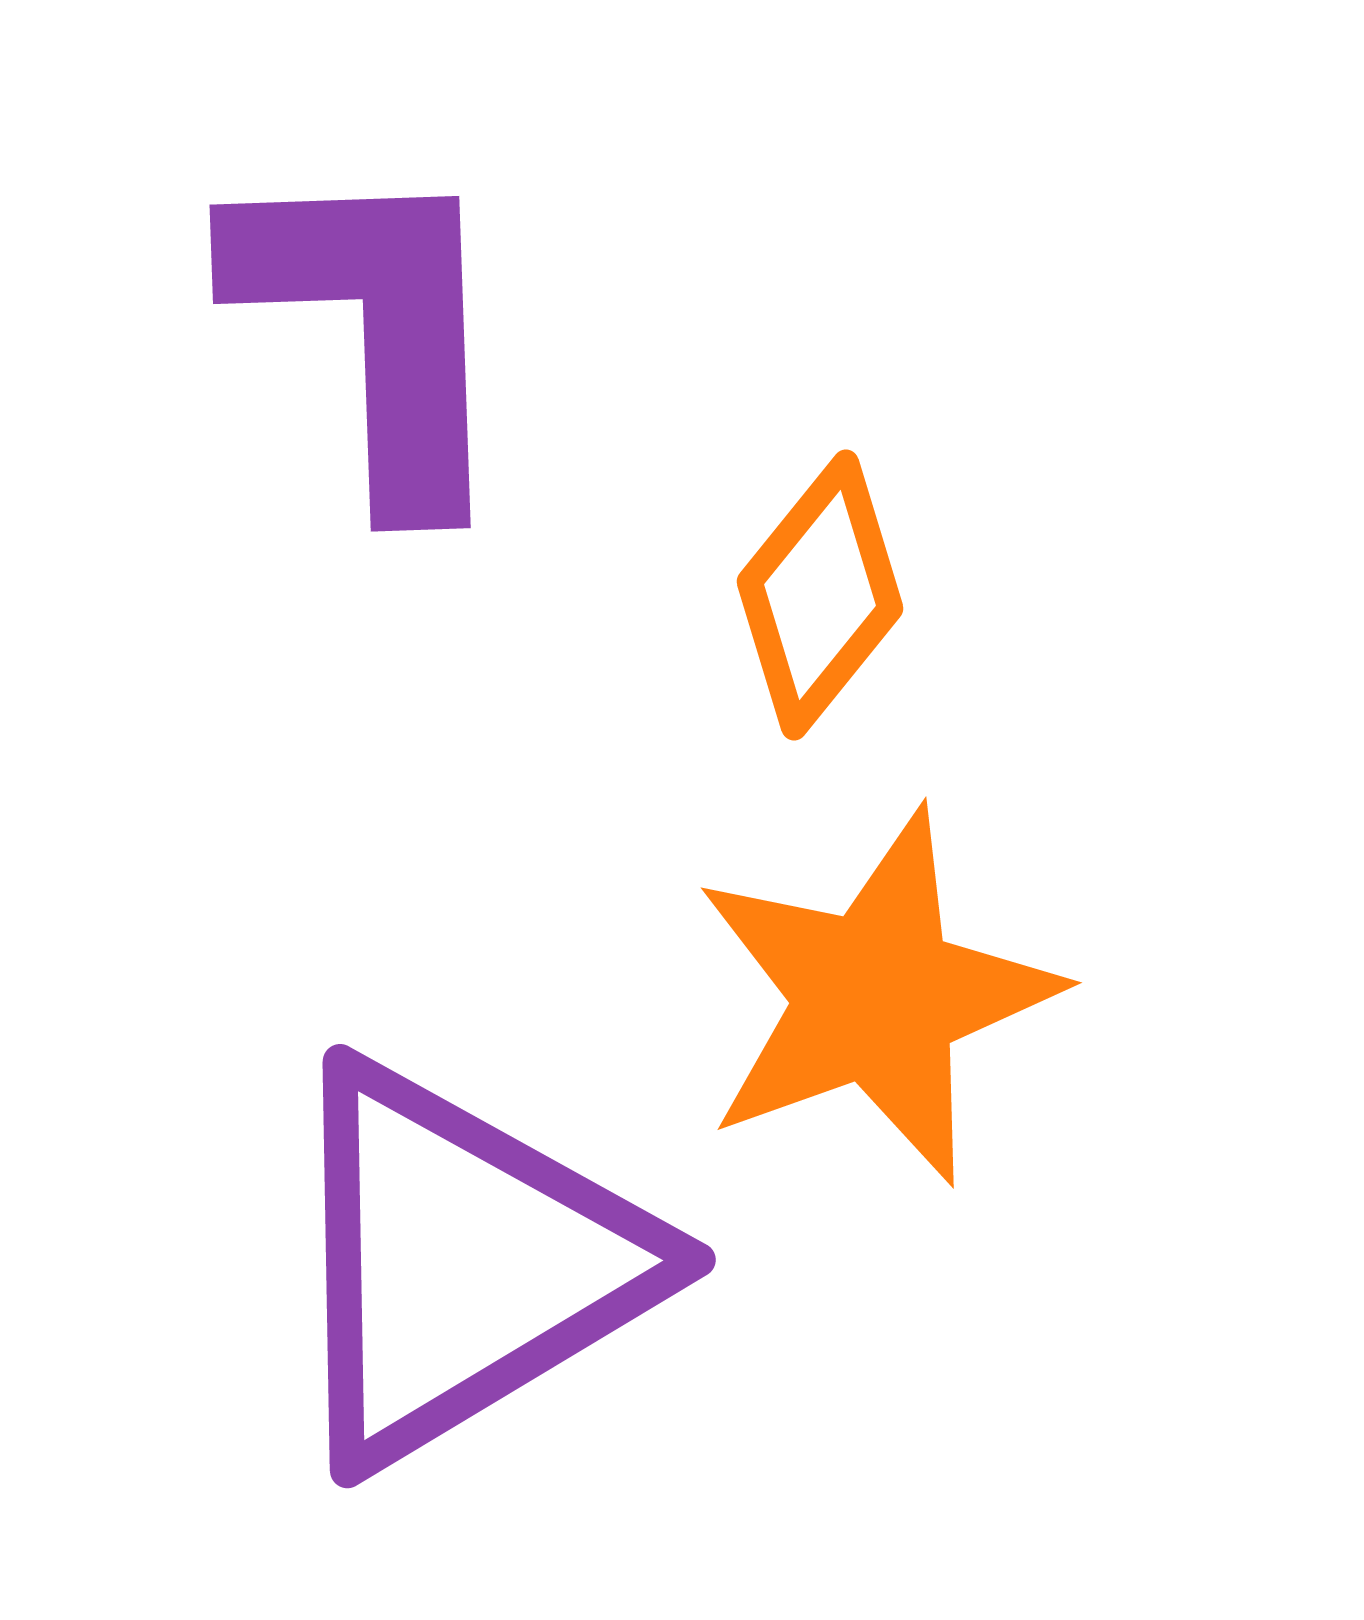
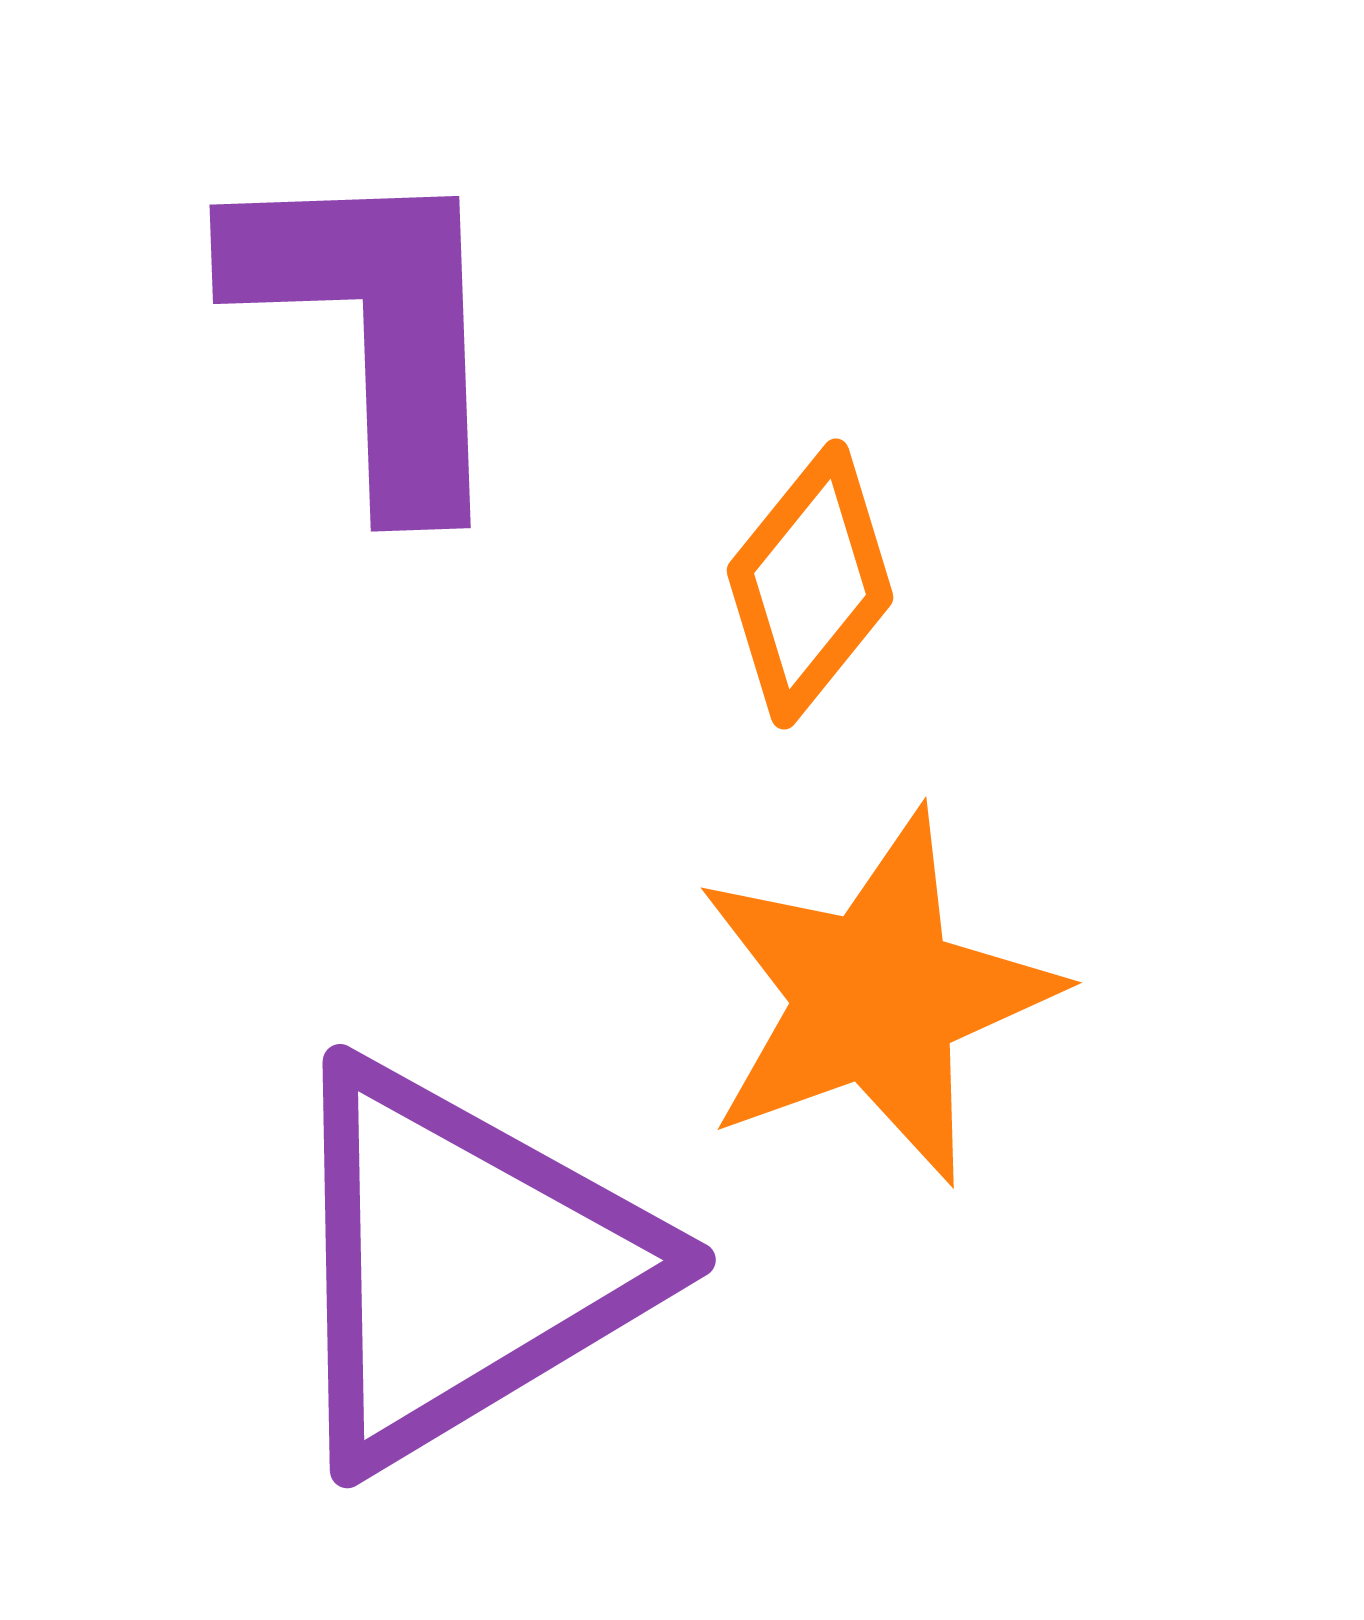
orange diamond: moved 10 px left, 11 px up
